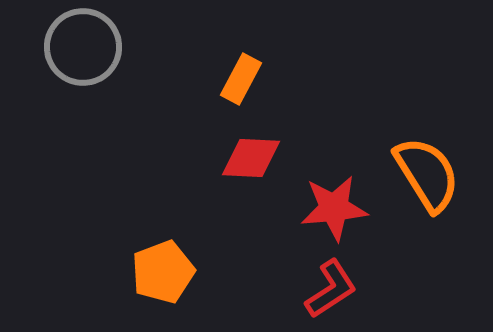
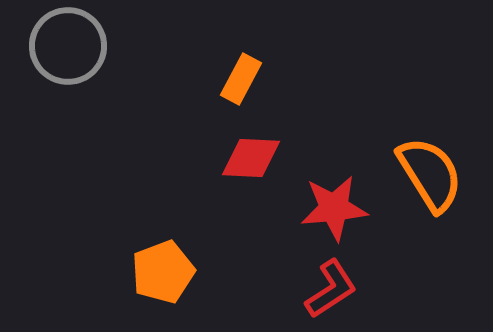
gray circle: moved 15 px left, 1 px up
orange semicircle: moved 3 px right
